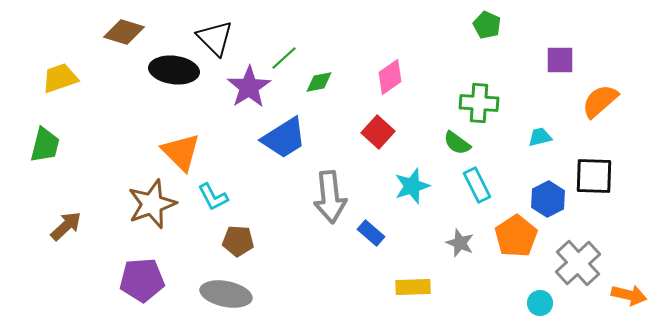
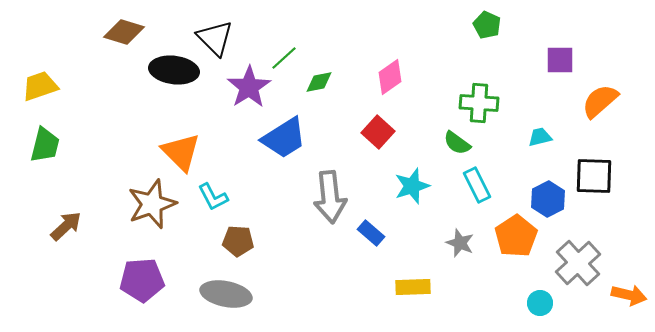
yellow trapezoid: moved 20 px left, 8 px down
